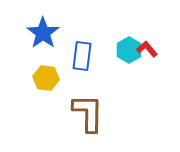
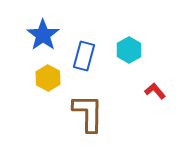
blue star: moved 2 px down
red L-shape: moved 8 px right, 42 px down
blue rectangle: moved 2 px right; rotated 8 degrees clockwise
yellow hexagon: moved 2 px right; rotated 20 degrees clockwise
